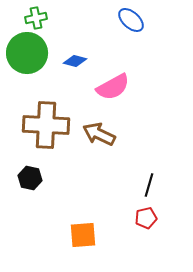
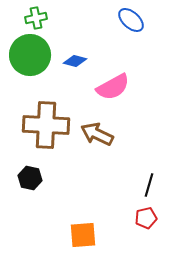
green circle: moved 3 px right, 2 px down
brown arrow: moved 2 px left
